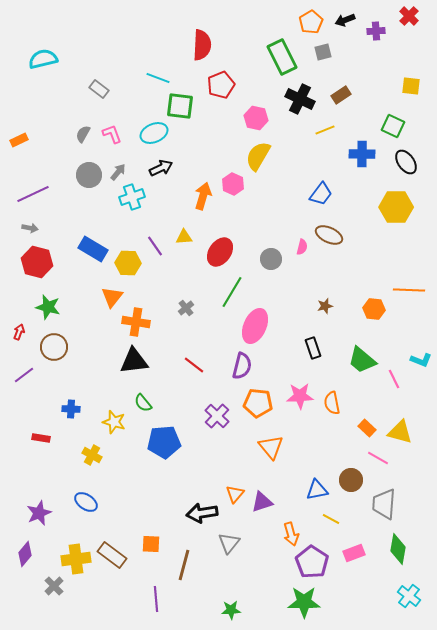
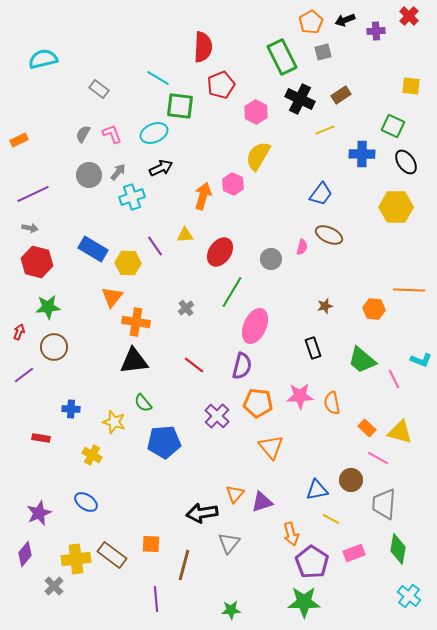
red semicircle at (202, 45): moved 1 px right, 2 px down
cyan line at (158, 78): rotated 10 degrees clockwise
pink hexagon at (256, 118): moved 6 px up; rotated 15 degrees clockwise
yellow triangle at (184, 237): moved 1 px right, 2 px up
green star at (48, 307): rotated 20 degrees counterclockwise
